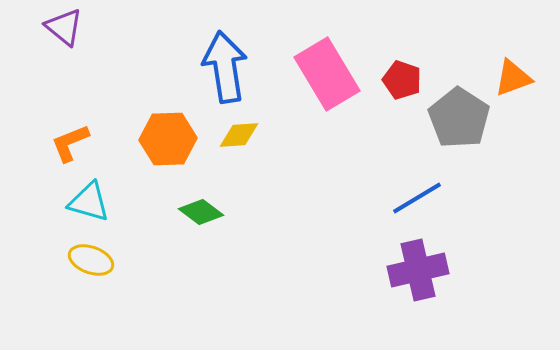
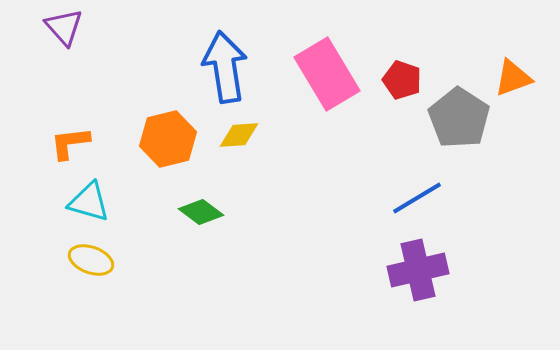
purple triangle: rotated 9 degrees clockwise
orange hexagon: rotated 12 degrees counterclockwise
orange L-shape: rotated 15 degrees clockwise
